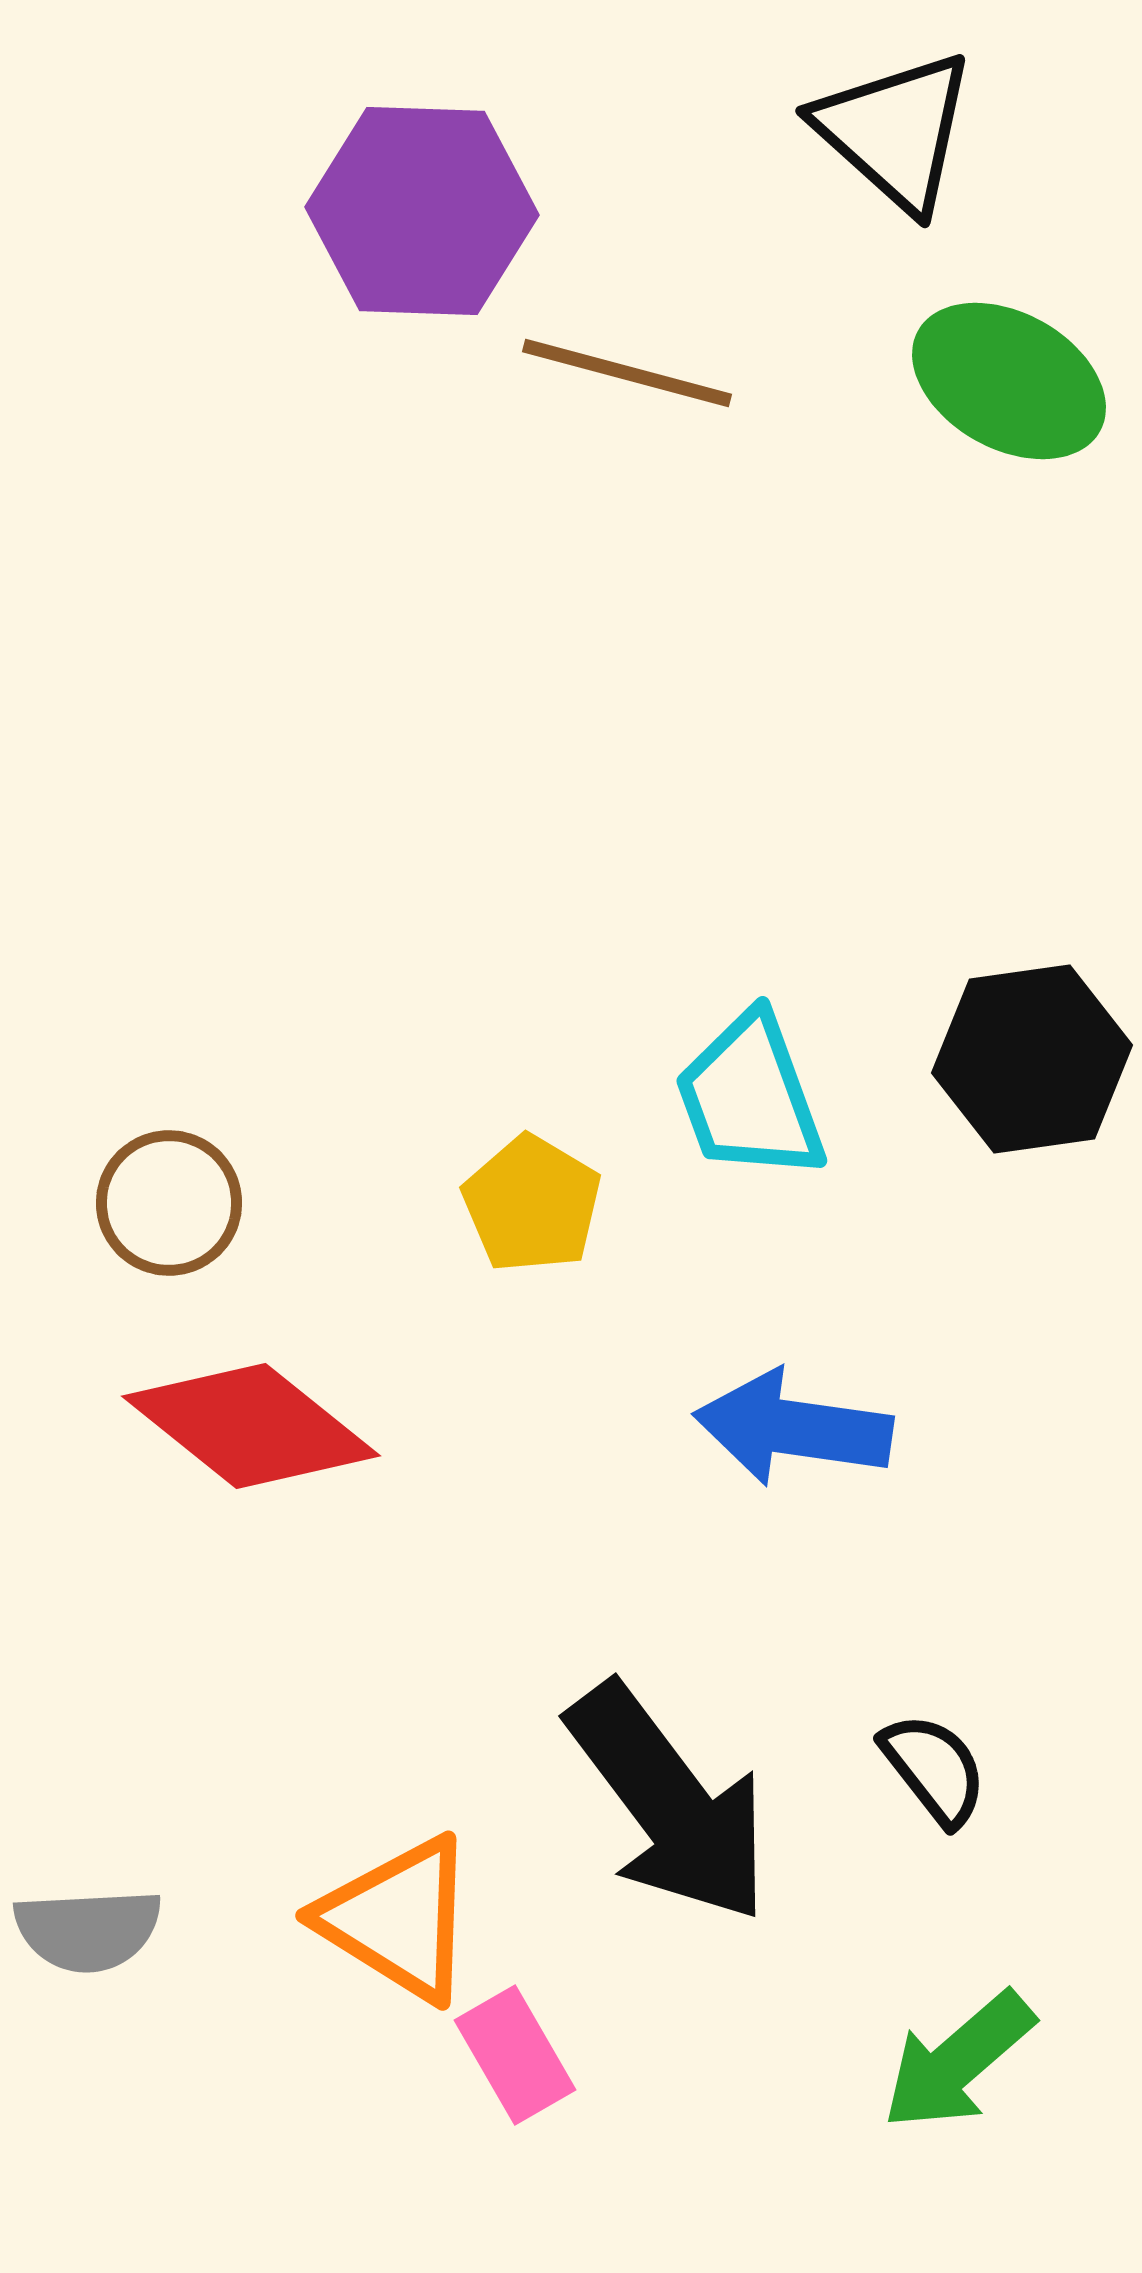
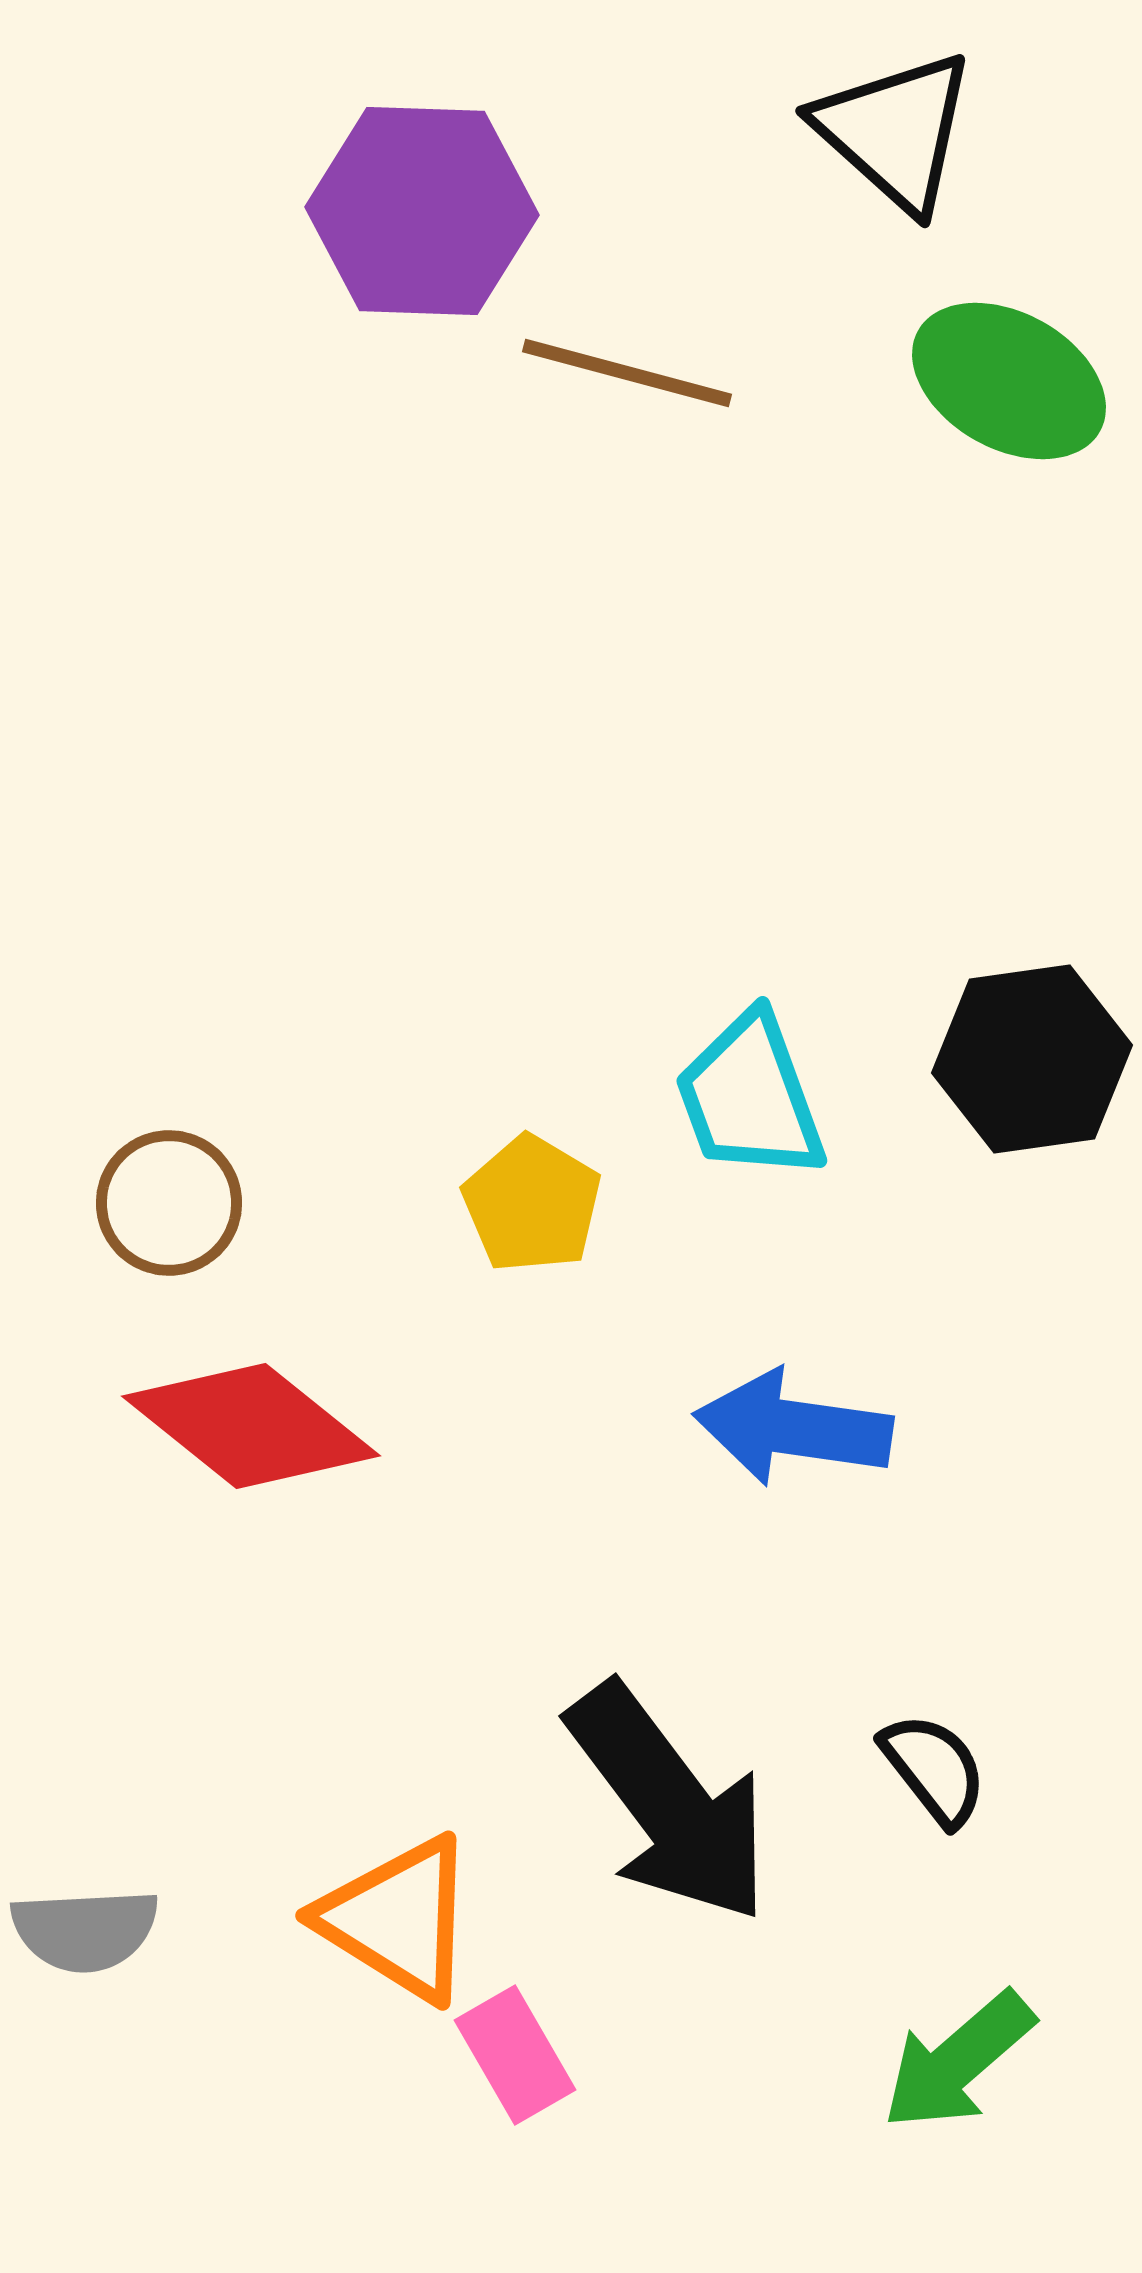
gray semicircle: moved 3 px left
